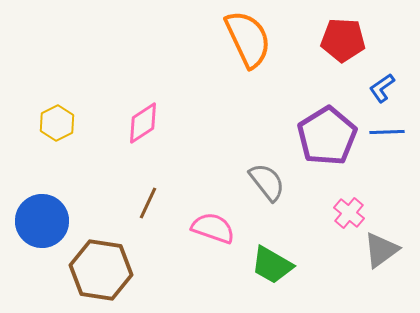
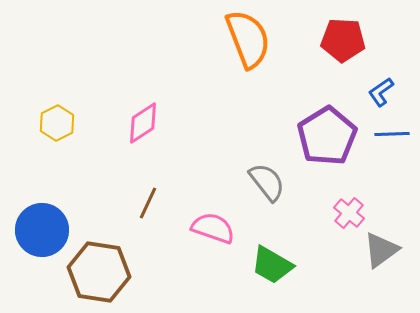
orange semicircle: rotated 4 degrees clockwise
blue L-shape: moved 1 px left, 4 px down
blue line: moved 5 px right, 2 px down
blue circle: moved 9 px down
brown hexagon: moved 2 px left, 2 px down
